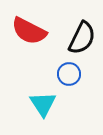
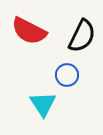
black semicircle: moved 2 px up
blue circle: moved 2 px left, 1 px down
